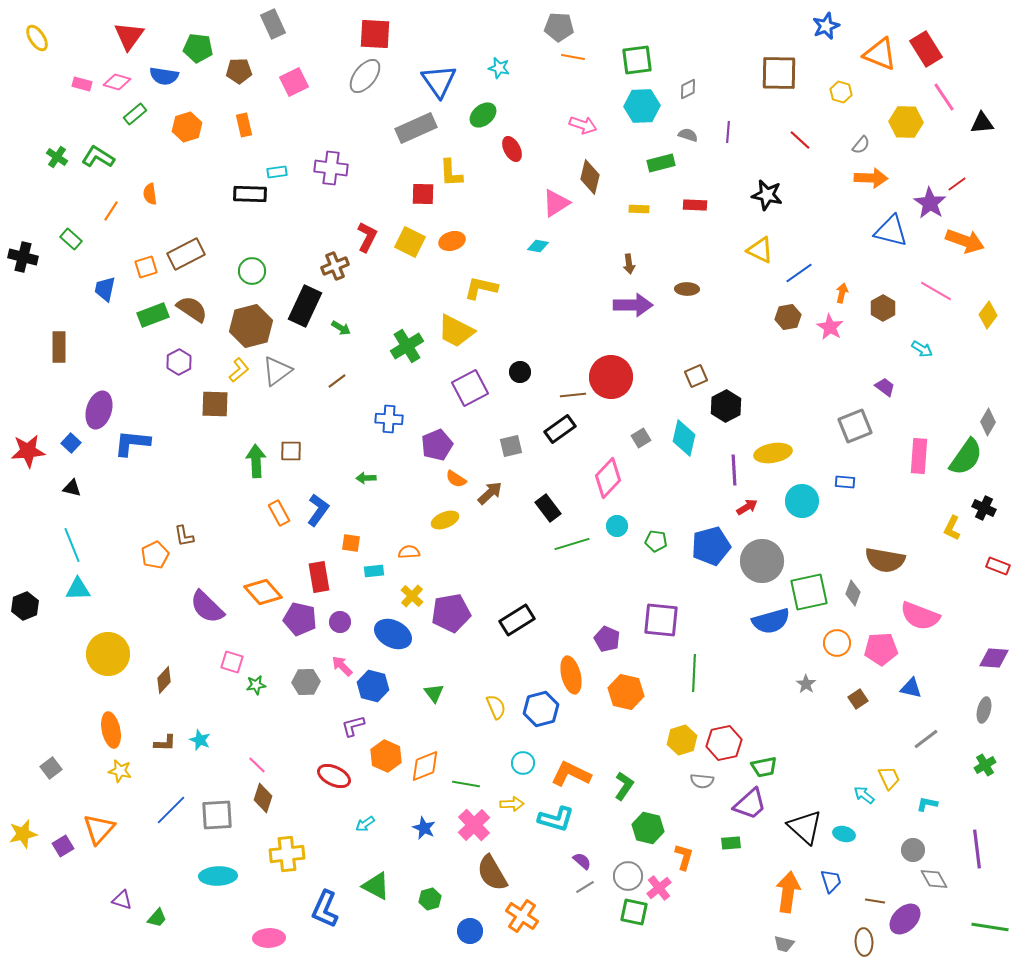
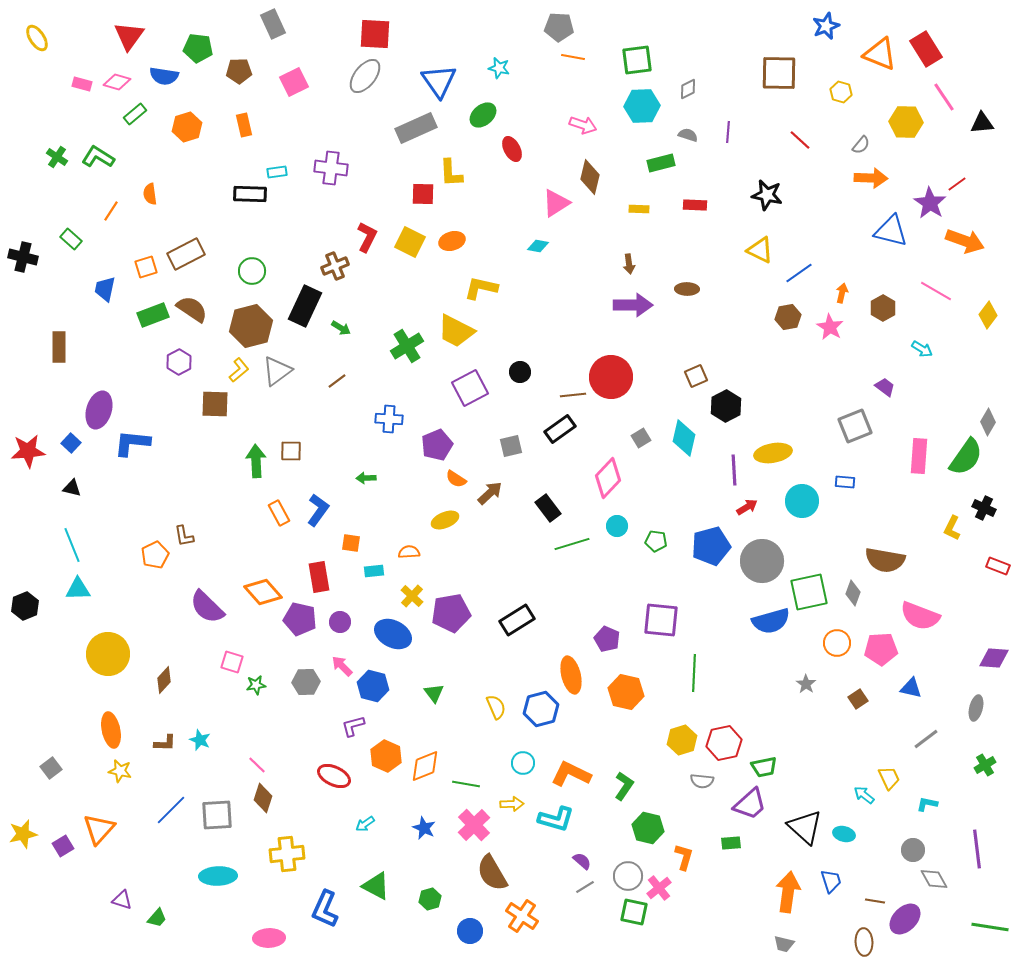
gray ellipse at (984, 710): moved 8 px left, 2 px up
